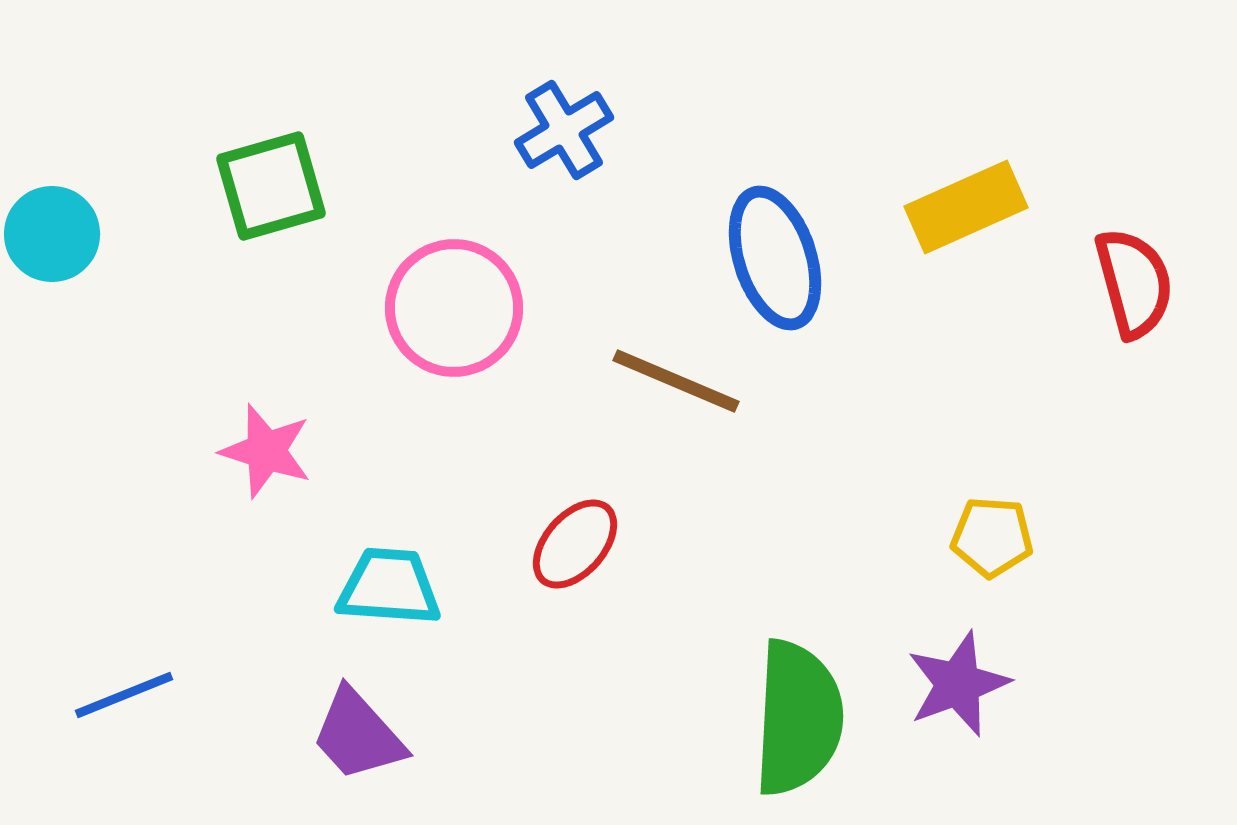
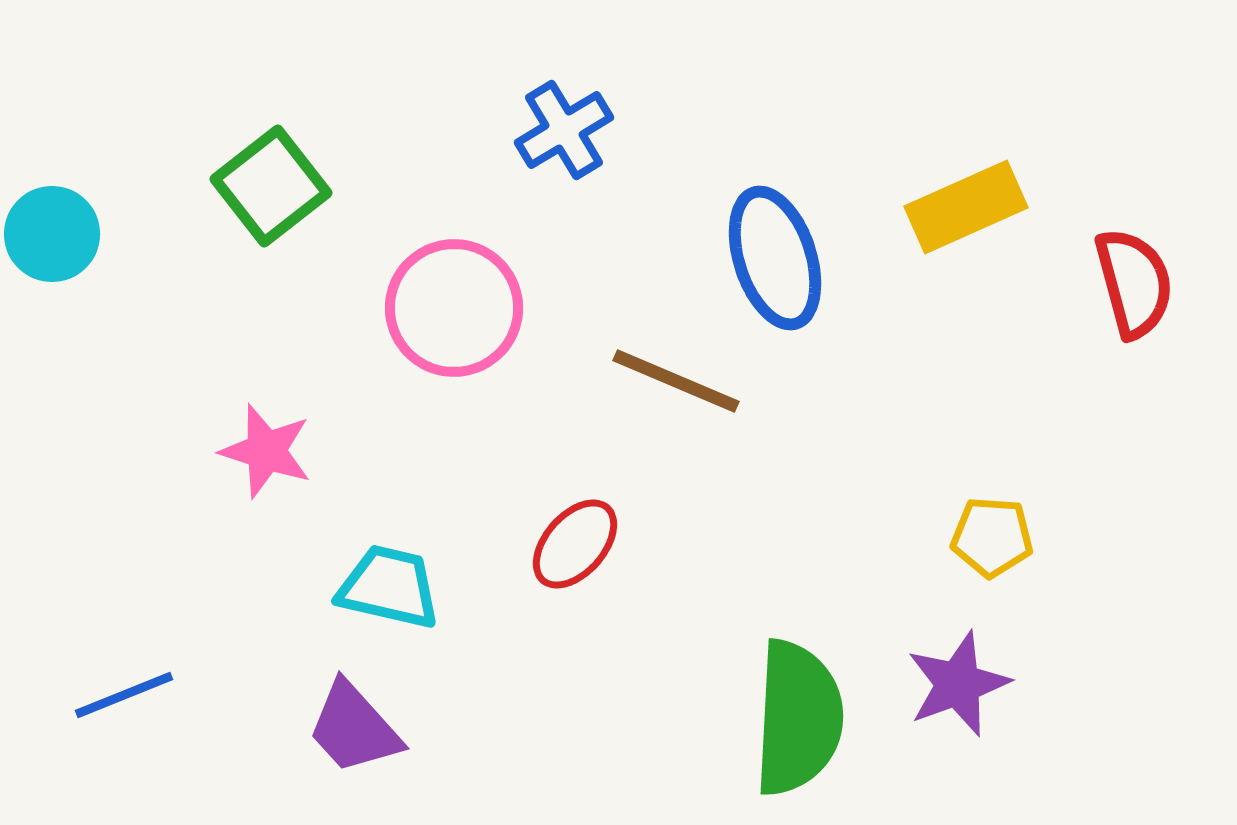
green square: rotated 22 degrees counterclockwise
cyan trapezoid: rotated 9 degrees clockwise
purple trapezoid: moved 4 px left, 7 px up
